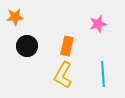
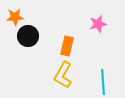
black circle: moved 1 px right, 10 px up
cyan line: moved 8 px down
